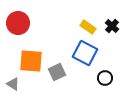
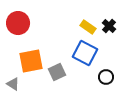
black cross: moved 3 px left
orange square: rotated 15 degrees counterclockwise
black circle: moved 1 px right, 1 px up
